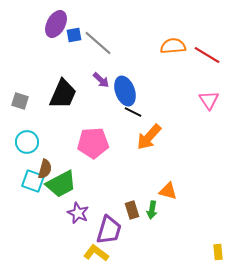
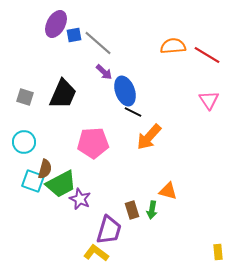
purple arrow: moved 3 px right, 8 px up
gray square: moved 5 px right, 4 px up
cyan circle: moved 3 px left
purple star: moved 2 px right, 14 px up
